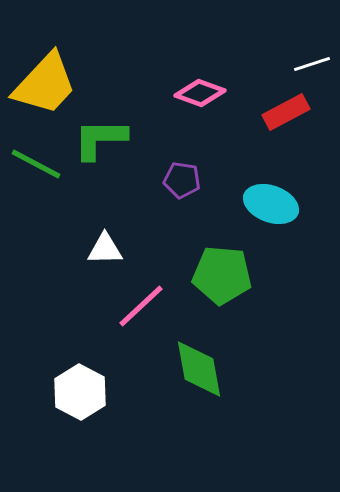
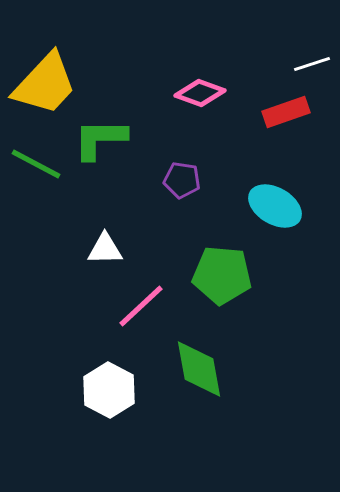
red rectangle: rotated 9 degrees clockwise
cyan ellipse: moved 4 px right, 2 px down; rotated 10 degrees clockwise
white hexagon: moved 29 px right, 2 px up
